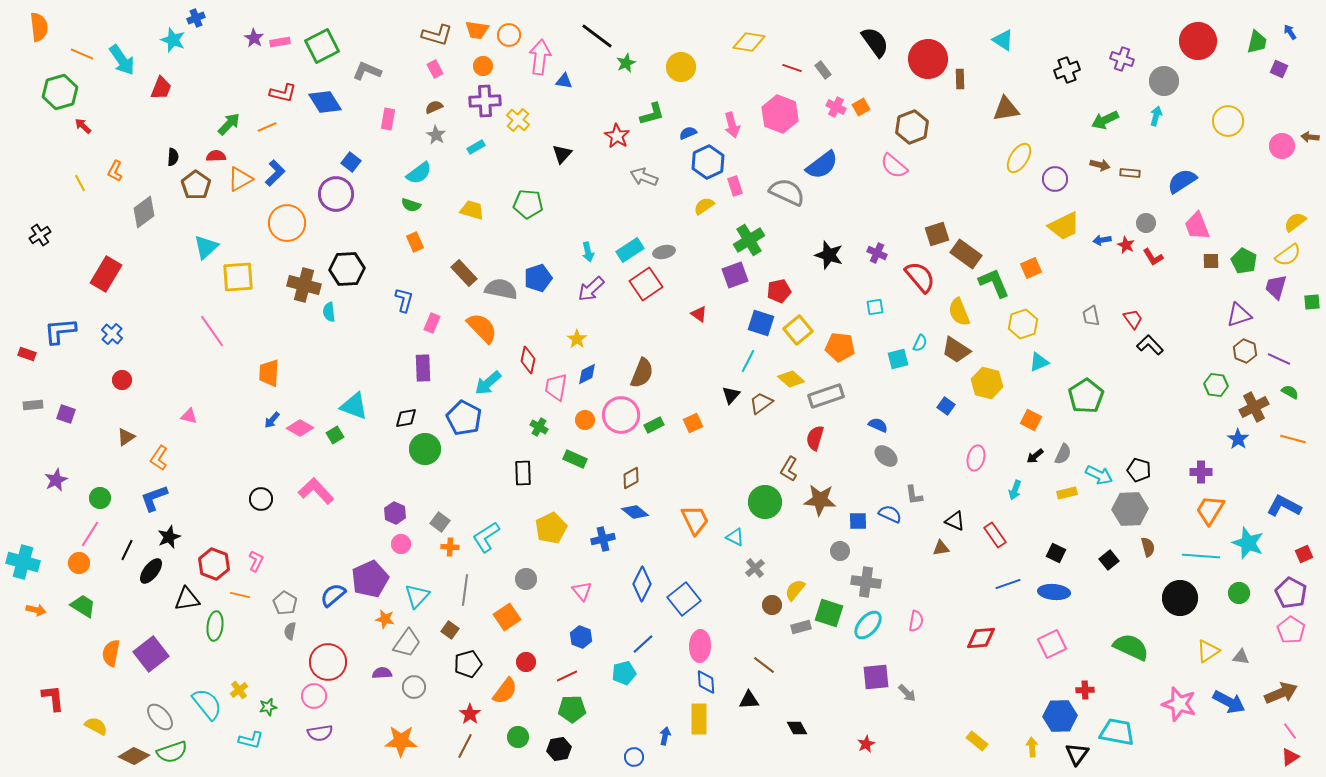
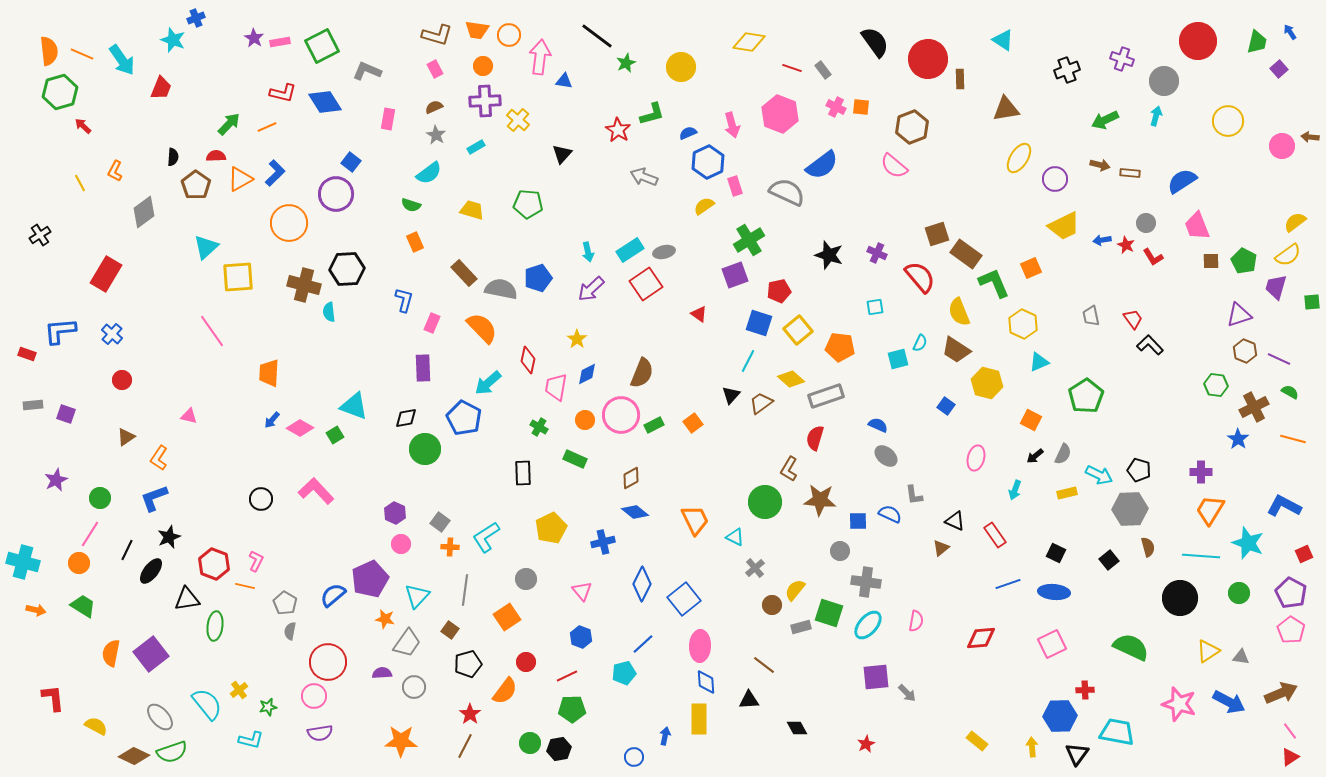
orange semicircle at (39, 27): moved 10 px right, 24 px down
purple square at (1279, 69): rotated 24 degrees clockwise
orange square at (861, 107): rotated 36 degrees clockwise
red star at (617, 136): moved 1 px right, 6 px up
cyan semicircle at (419, 173): moved 10 px right
orange circle at (287, 223): moved 2 px right
blue square at (761, 323): moved 2 px left
yellow hexagon at (1023, 324): rotated 16 degrees counterclockwise
orange square at (693, 423): rotated 12 degrees counterclockwise
blue cross at (603, 539): moved 3 px down
brown triangle at (941, 548): rotated 30 degrees counterclockwise
orange line at (240, 595): moved 5 px right, 9 px up
green circle at (518, 737): moved 12 px right, 6 px down
